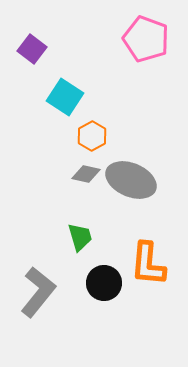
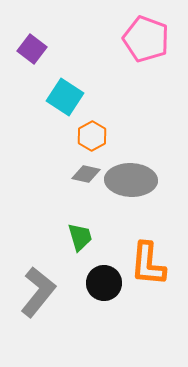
gray ellipse: rotated 21 degrees counterclockwise
